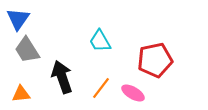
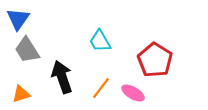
red pentagon: rotated 28 degrees counterclockwise
orange triangle: rotated 12 degrees counterclockwise
